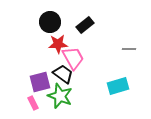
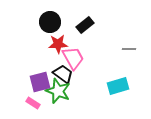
green star: moved 2 px left, 5 px up
pink rectangle: rotated 32 degrees counterclockwise
